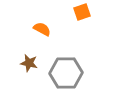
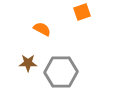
brown star: moved 1 px left; rotated 12 degrees counterclockwise
gray hexagon: moved 5 px left, 1 px up
